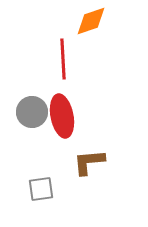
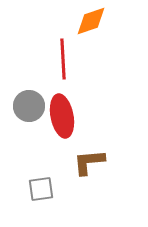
gray circle: moved 3 px left, 6 px up
